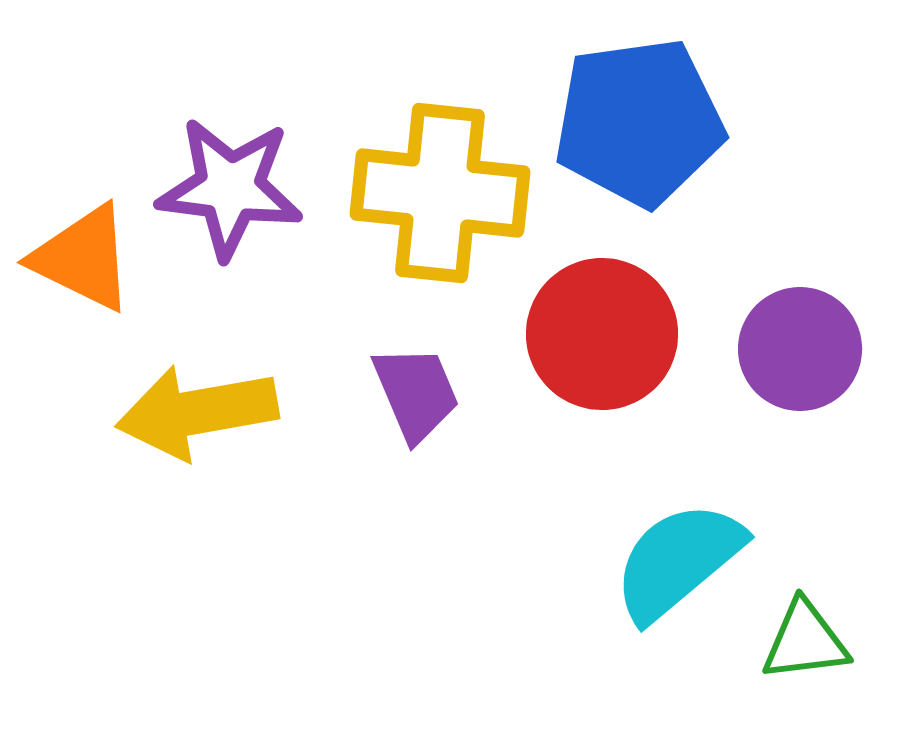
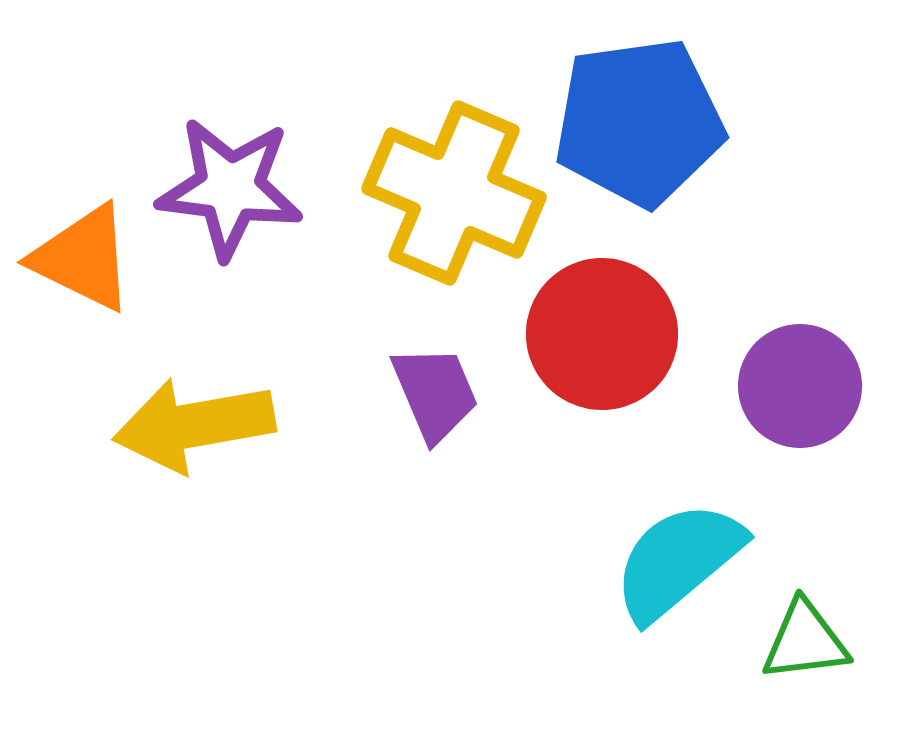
yellow cross: moved 14 px right; rotated 17 degrees clockwise
purple circle: moved 37 px down
purple trapezoid: moved 19 px right
yellow arrow: moved 3 px left, 13 px down
